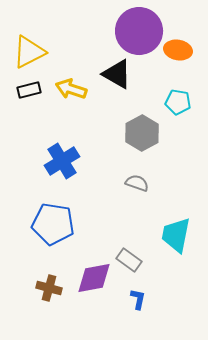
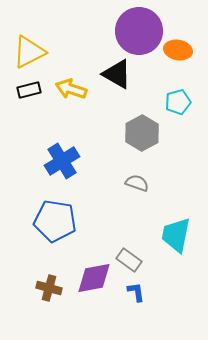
cyan pentagon: rotated 25 degrees counterclockwise
blue pentagon: moved 2 px right, 3 px up
blue L-shape: moved 2 px left, 7 px up; rotated 20 degrees counterclockwise
